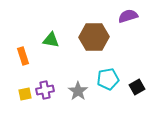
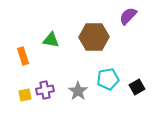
purple semicircle: rotated 30 degrees counterclockwise
yellow square: moved 1 px down
